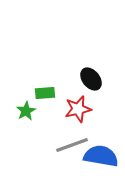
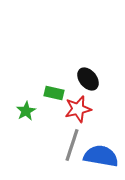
black ellipse: moved 3 px left
green rectangle: moved 9 px right; rotated 18 degrees clockwise
gray line: rotated 52 degrees counterclockwise
